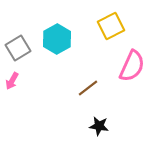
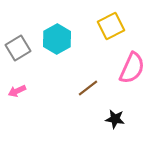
pink semicircle: moved 2 px down
pink arrow: moved 5 px right, 10 px down; rotated 36 degrees clockwise
black star: moved 16 px right, 7 px up
